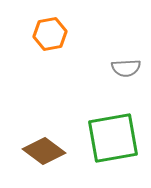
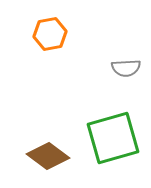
green square: rotated 6 degrees counterclockwise
brown diamond: moved 4 px right, 5 px down
